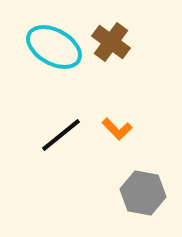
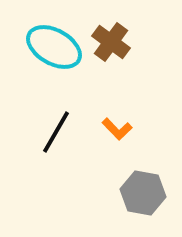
black line: moved 5 px left, 3 px up; rotated 21 degrees counterclockwise
